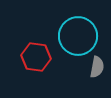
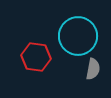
gray semicircle: moved 4 px left, 2 px down
